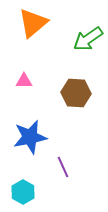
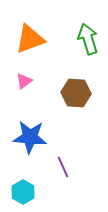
orange triangle: moved 3 px left, 16 px down; rotated 20 degrees clockwise
green arrow: rotated 108 degrees clockwise
pink triangle: rotated 36 degrees counterclockwise
blue star: rotated 16 degrees clockwise
